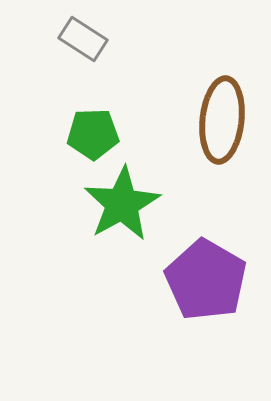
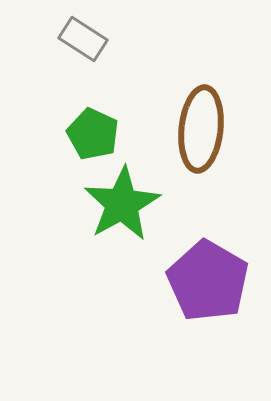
brown ellipse: moved 21 px left, 9 px down
green pentagon: rotated 27 degrees clockwise
purple pentagon: moved 2 px right, 1 px down
